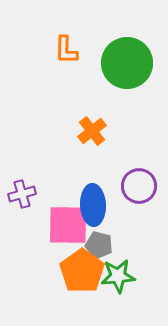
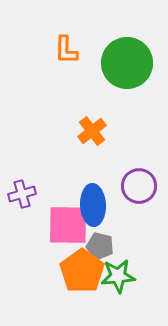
gray pentagon: moved 1 px right, 1 px down
